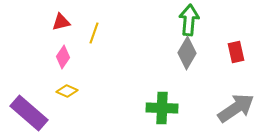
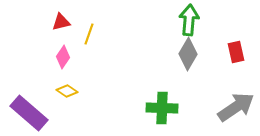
yellow line: moved 5 px left, 1 px down
gray diamond: moved 1 px right, 1 px down
yellow diamond: rotated 10 degrees clockwise
gray arrow: moved 1 px up
